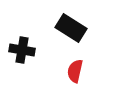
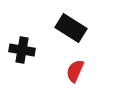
red semicircle: rotated 10 degrees clockwise
